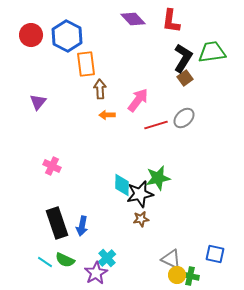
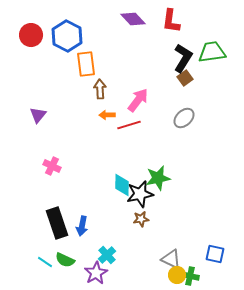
purple triangle: moved 13 px down
red line: moved 27 px left
cyan cross: moved 3 px up
